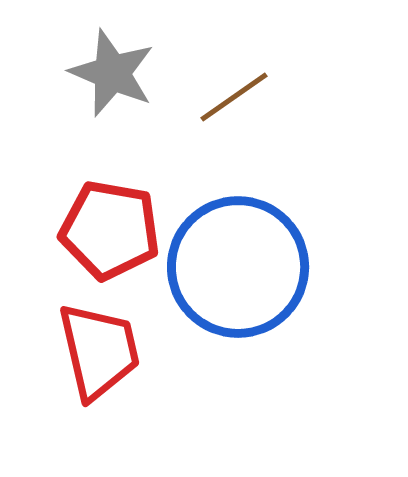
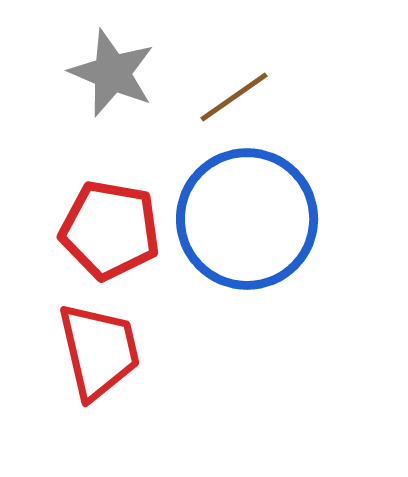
blue circle: moved 9 px right, 48 px up
